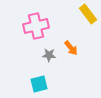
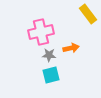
pink cross: moved 5 px right, 6 px down
orange arrow: rotated 63 degrees counterclockwise
cyan square: moved 12 px right, 9 px up
